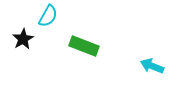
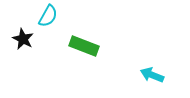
black star: rotated 15 degrees counterclockwise
cyan arrow: moved 9 px down
